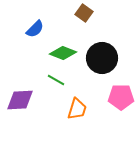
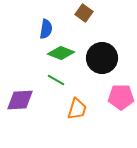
blue semicircle: moved 11 px right; rotated 36 degrees counterclockwise
green diamond: moved 2 px left
